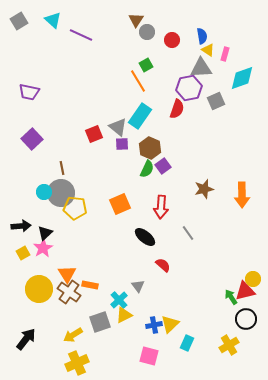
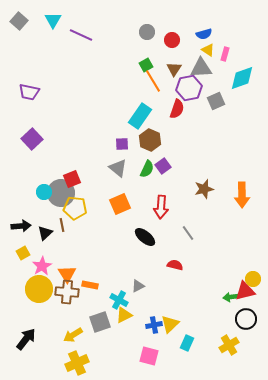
cyan triangle at (53, 20): rotated 18 degrees clockwise
brown triangle at (136, 20): moved 38 px right, 49 px down
gray square at (19, 21): rotated 18 degrees counterclockwise
blue semicircle at (202, 36): moved 2 px right, 2 px up; rotated 84 degrees clockwise
orange line at (138, 81): moved 15 px right
gray triangle at (118, 127): moved 41 px down
red square at (94, 134): moved 22 px left, 45 px down
brown hexagon at (150, 148): moved 8 px up
brown line at (62, 168): moved 57 px down
pink star at (43, 248): moved 1 px left, 18 px down
red semicircle at (163, 265): moved 12 px right; rotated 28 degrees counterclockwise
gray triangle at (138, 286): rotated 40 degrees clockwise
brown cross at (69, 292): moved 2 px left; rotated 30 degrees counterclockwise
green arrow at (231, 297): rotated 63 degrees counterclockwise
cyan cross at (119, 300): rotated 18 degrees counterclockwise
